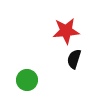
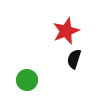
red star: rotated 16 degrees counterclockwise
